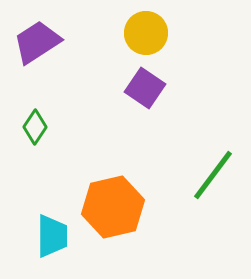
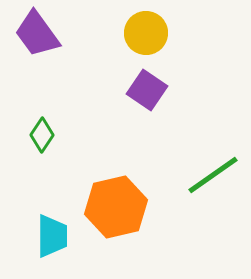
purple trapezoid: moved 8 px up; rotated 93 degrees counterclockwise
purple square: moved 2 px right, 2 px down
green diamond: moved 7 px right, 8 px down
green line: rotated 18 degrees clockwise
orange hexagon: moved 3 px right
